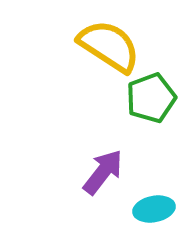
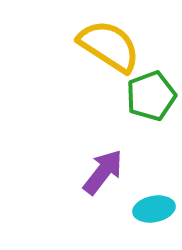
green pentagon: moved 2 px up
